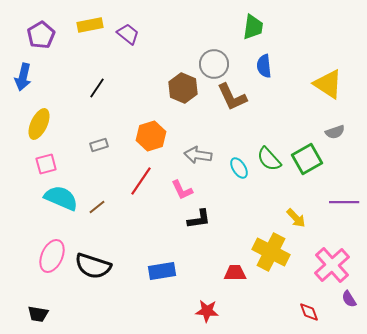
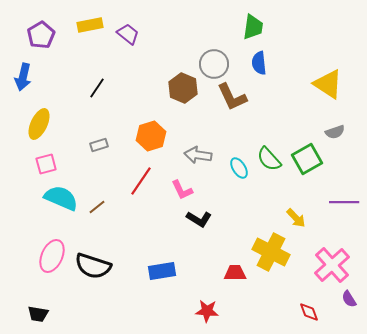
blue semicircle: moved 5 px left, 3 px up
black L-shape: rotated 40 degrees clockwise
